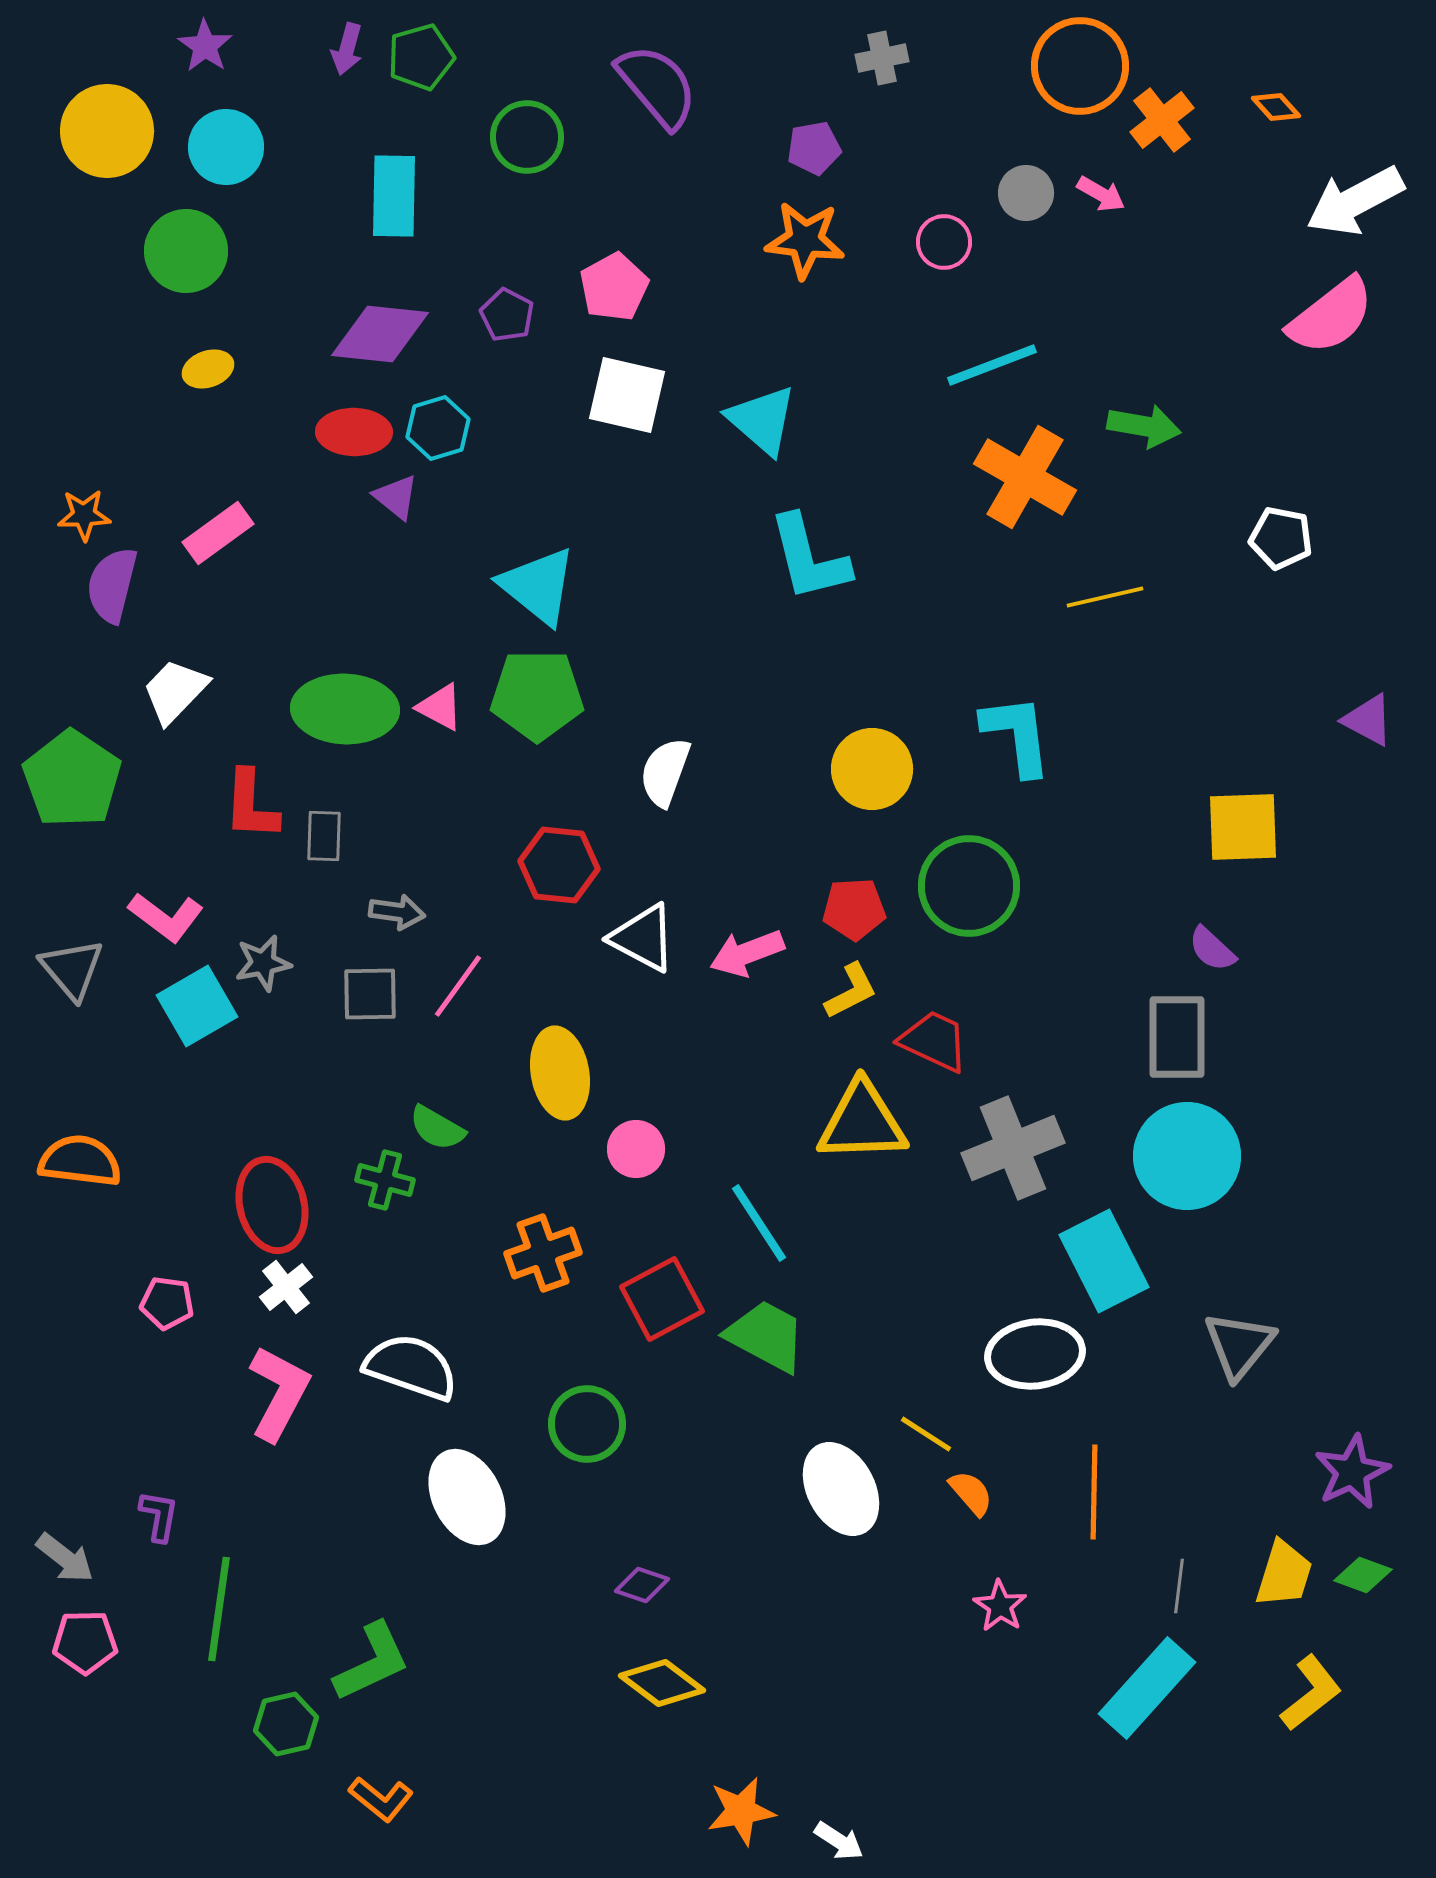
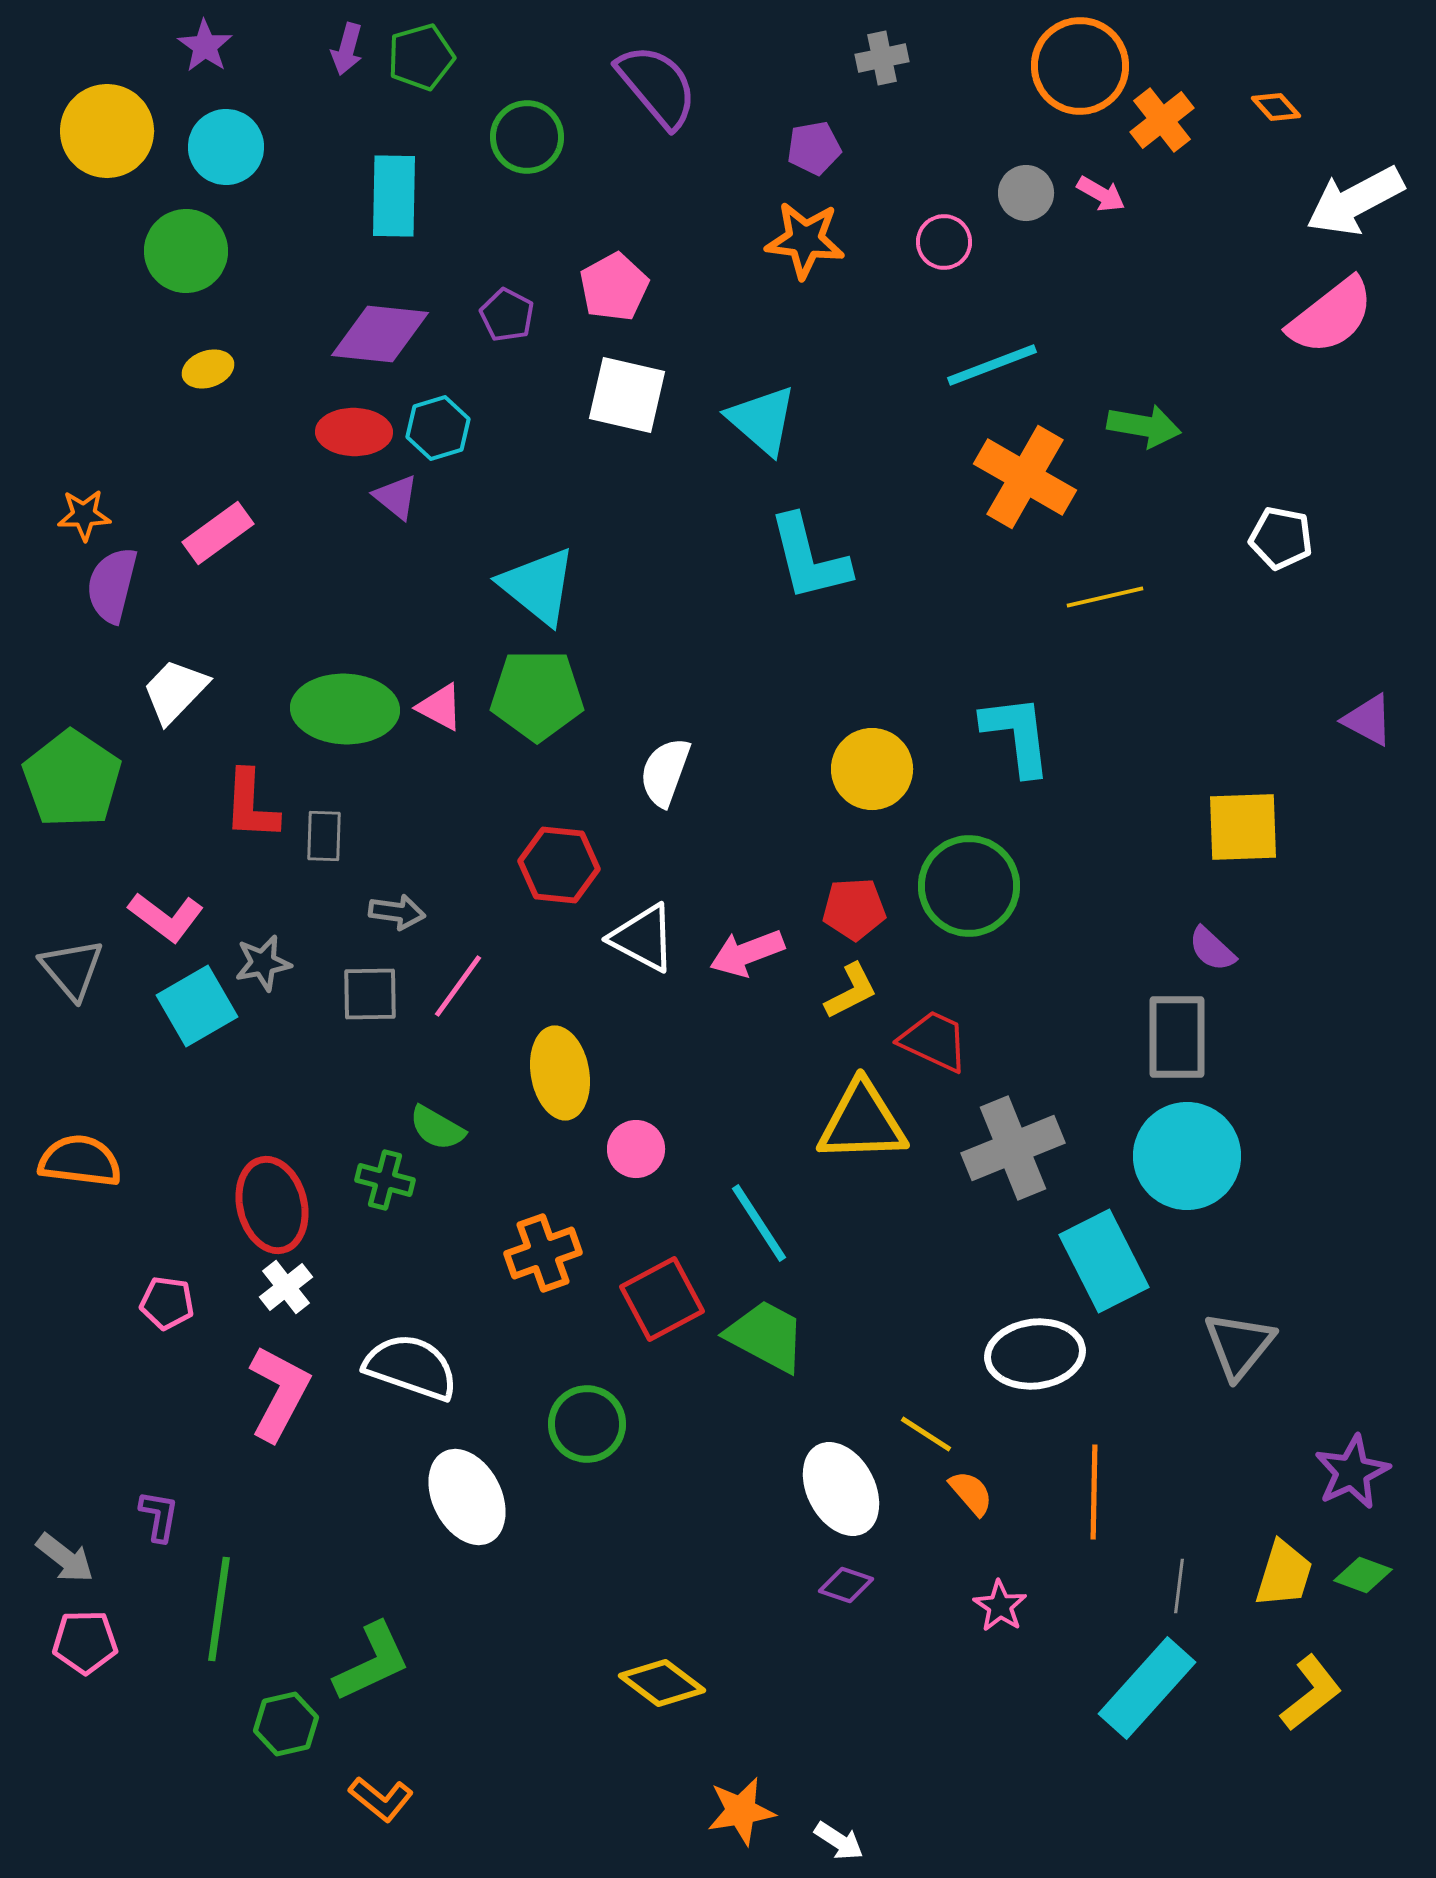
purple diamond at (642, 1585): moved 204 px right
